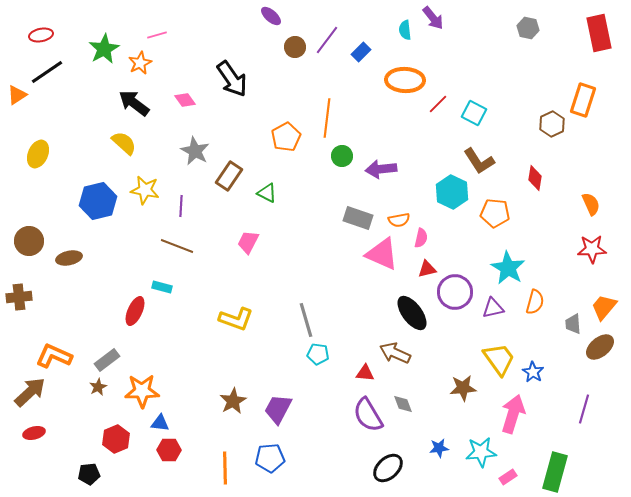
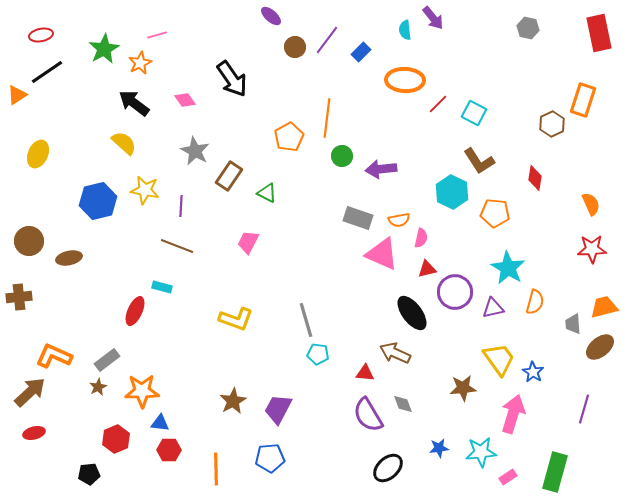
orange pentagon at (286, 137): moved 3 px right
orange trapezoid at (604, 307): rotated 36 degrees clockwise
orange line at (225, 468): moved 9 px left, 1 px down
